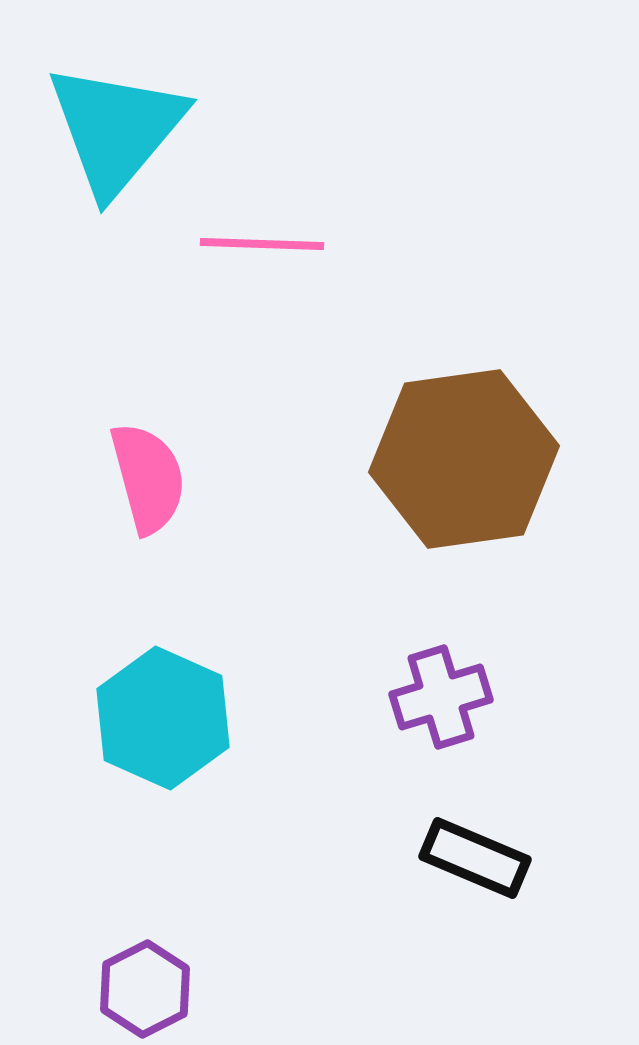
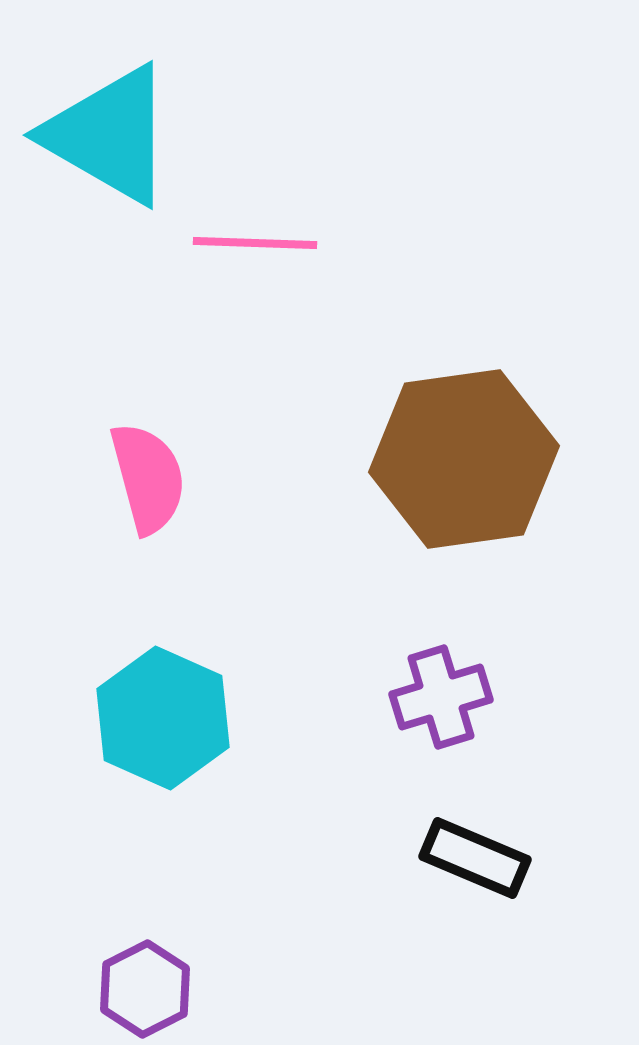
cyan triangle: moved 7 px left, 6 px down; rotated 40 degrees counterclockwise
pink line: moved 7 px left, 1 px up
